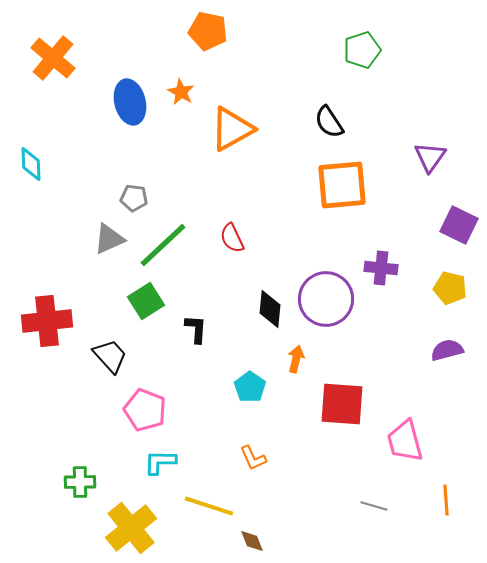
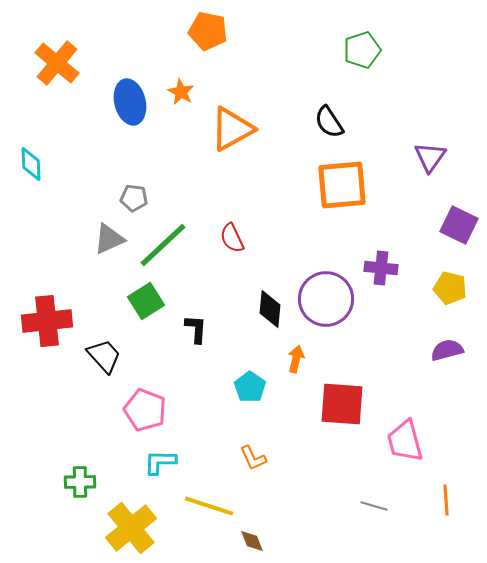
orange cross: moved 4 px right, 5 px down
black trapezoid: moved 6 px left
